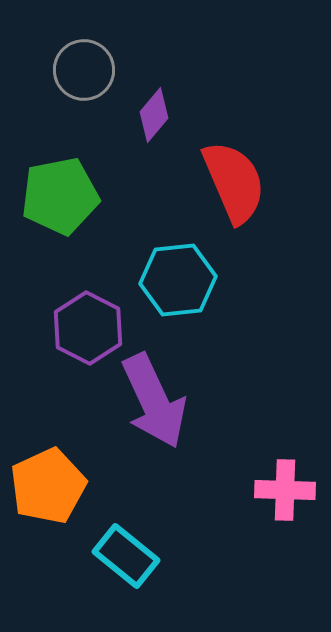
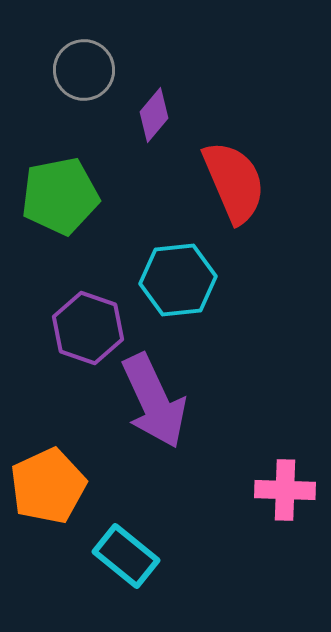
purple hexagon: rotated 8 degrees counterclockwise
